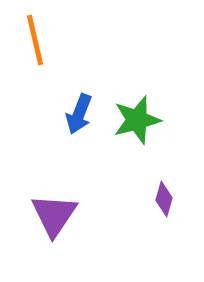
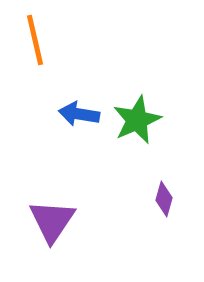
blue arrow: rotated 78 degrees clockwise
green star: rotated 9 degrees counterclockwise
purple triangle: moved 2 px left, 6 px down
